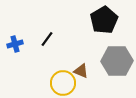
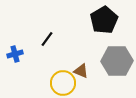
blue cross: moved 10 px down
